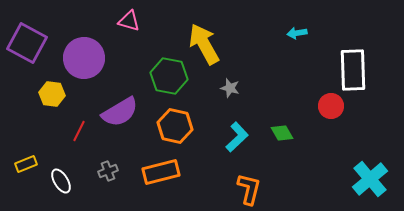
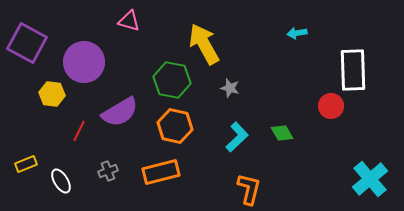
purple circle: moved 4 px down
green hexagon: moved 3 px right, 4 px down
